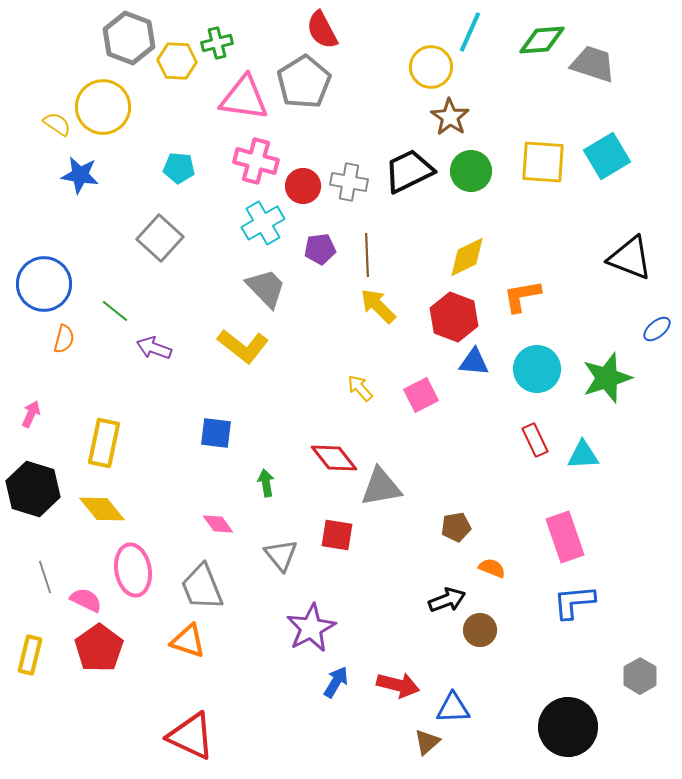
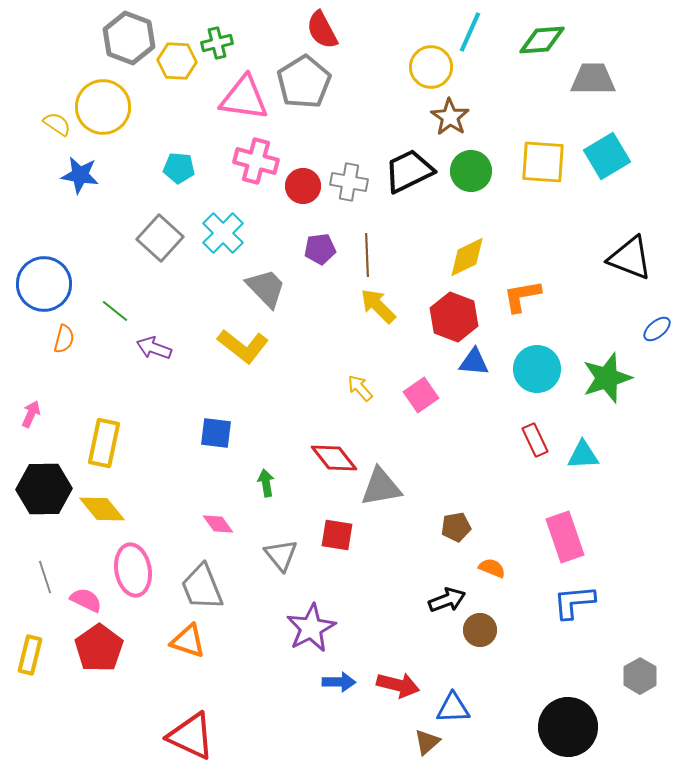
gray trapezoid at (593, 64): moved 15 px down; rotated 18 degrees counterclockwise
cyan cross at (263, 223): moved 40 px left, 10 px down; rotated 15 degrees counterclockwise
pink square at (421, 395): rotated 8 degrees counterclockwise
black hexagon at (33, 489): moved 11 px right; rotated 18 degrees counterclockwise
blue arrow at (336, 682): moved 3 px right; rotated 60 degrees clockwise
